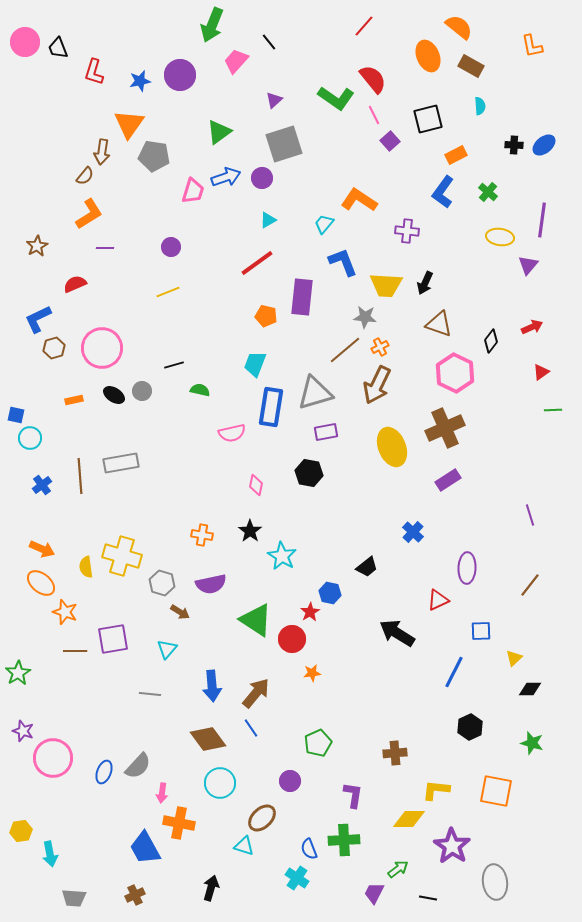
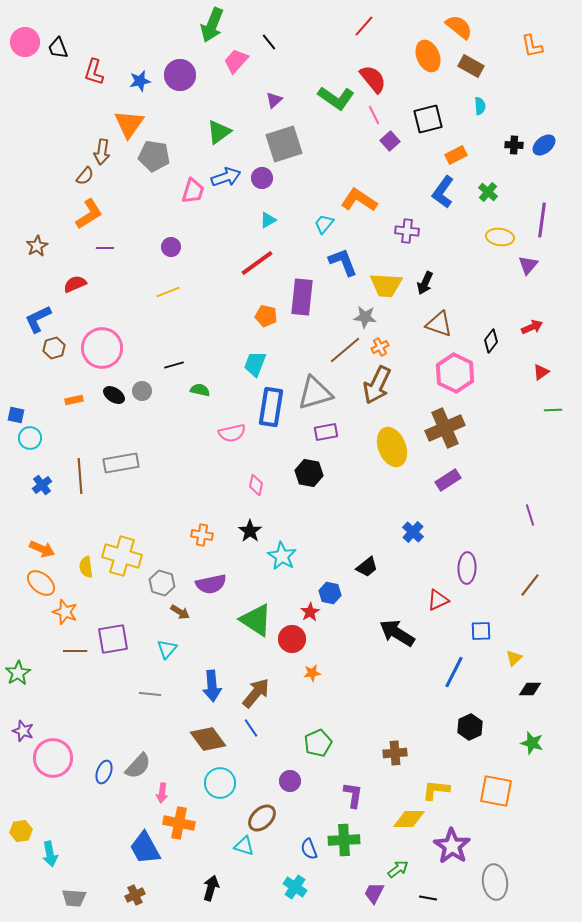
cyan cross at (297, 878): moved 2 px left, 9 px down
